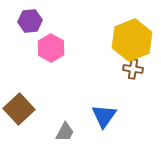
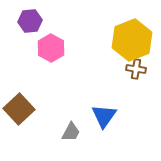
brown cross: moved 3 px right
gray trapezoid: moved 6 px right
